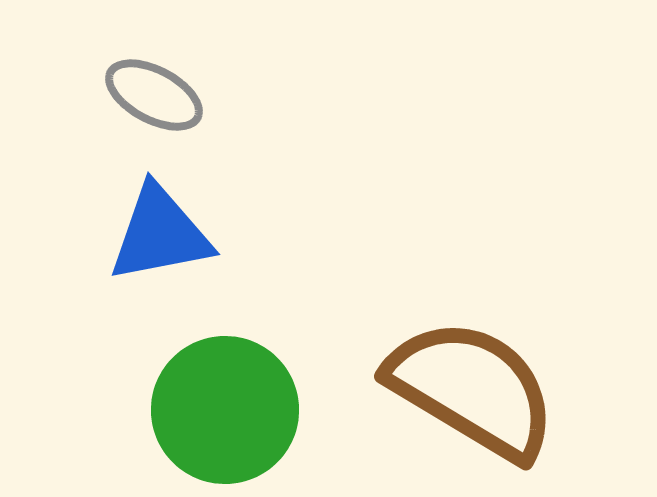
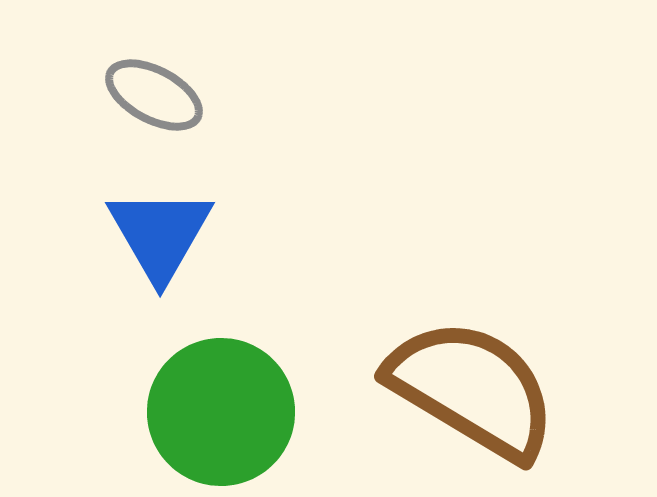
blue triangle: rotated 49 degrees counterclockwise
green circle: moved 4 px left, 2 px down
